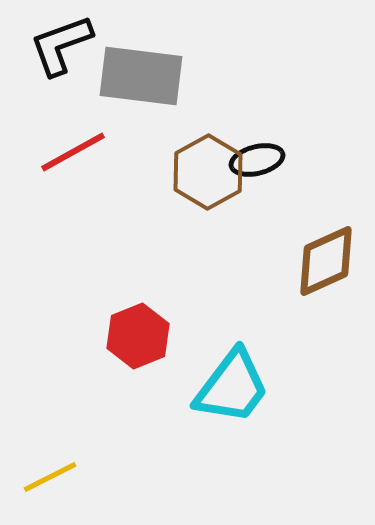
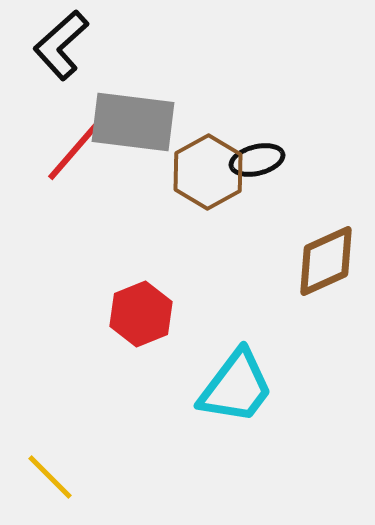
black L-shape: rotated 22 degrees counterclockwise
gray rectangle: moved 8 px left, 46 px down
red line: rotated 20 degrees counterclockwise
red hexagon: moved 3 px right, 22 px up
cyan trapezoid: moved 4 px right
yellow line: rotated 72 degrees clockwise
